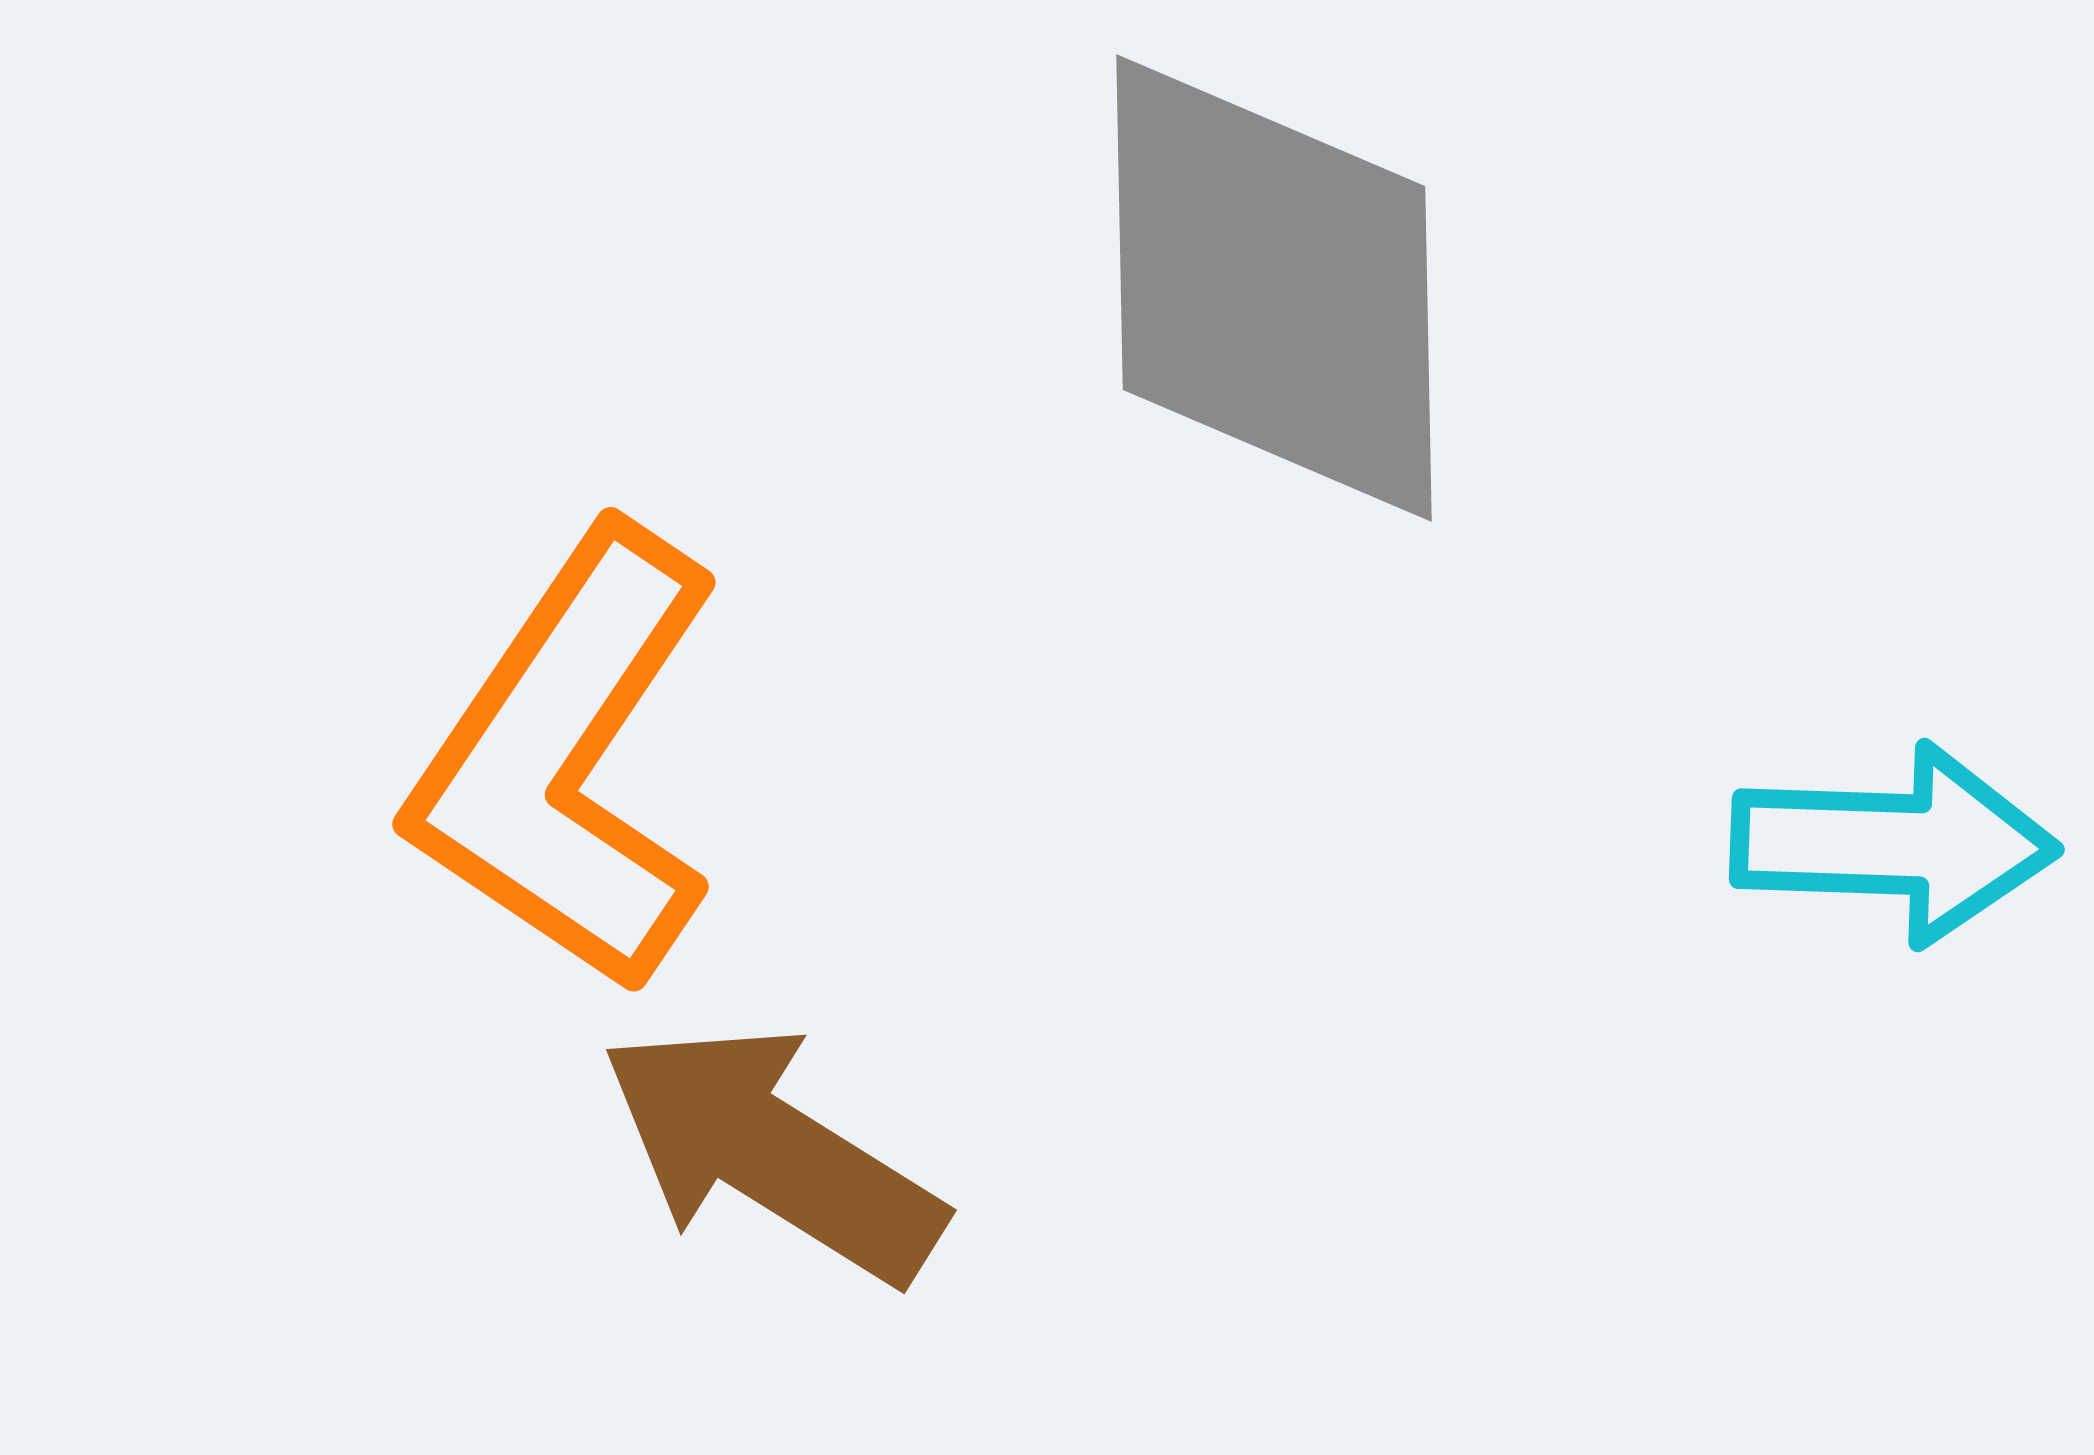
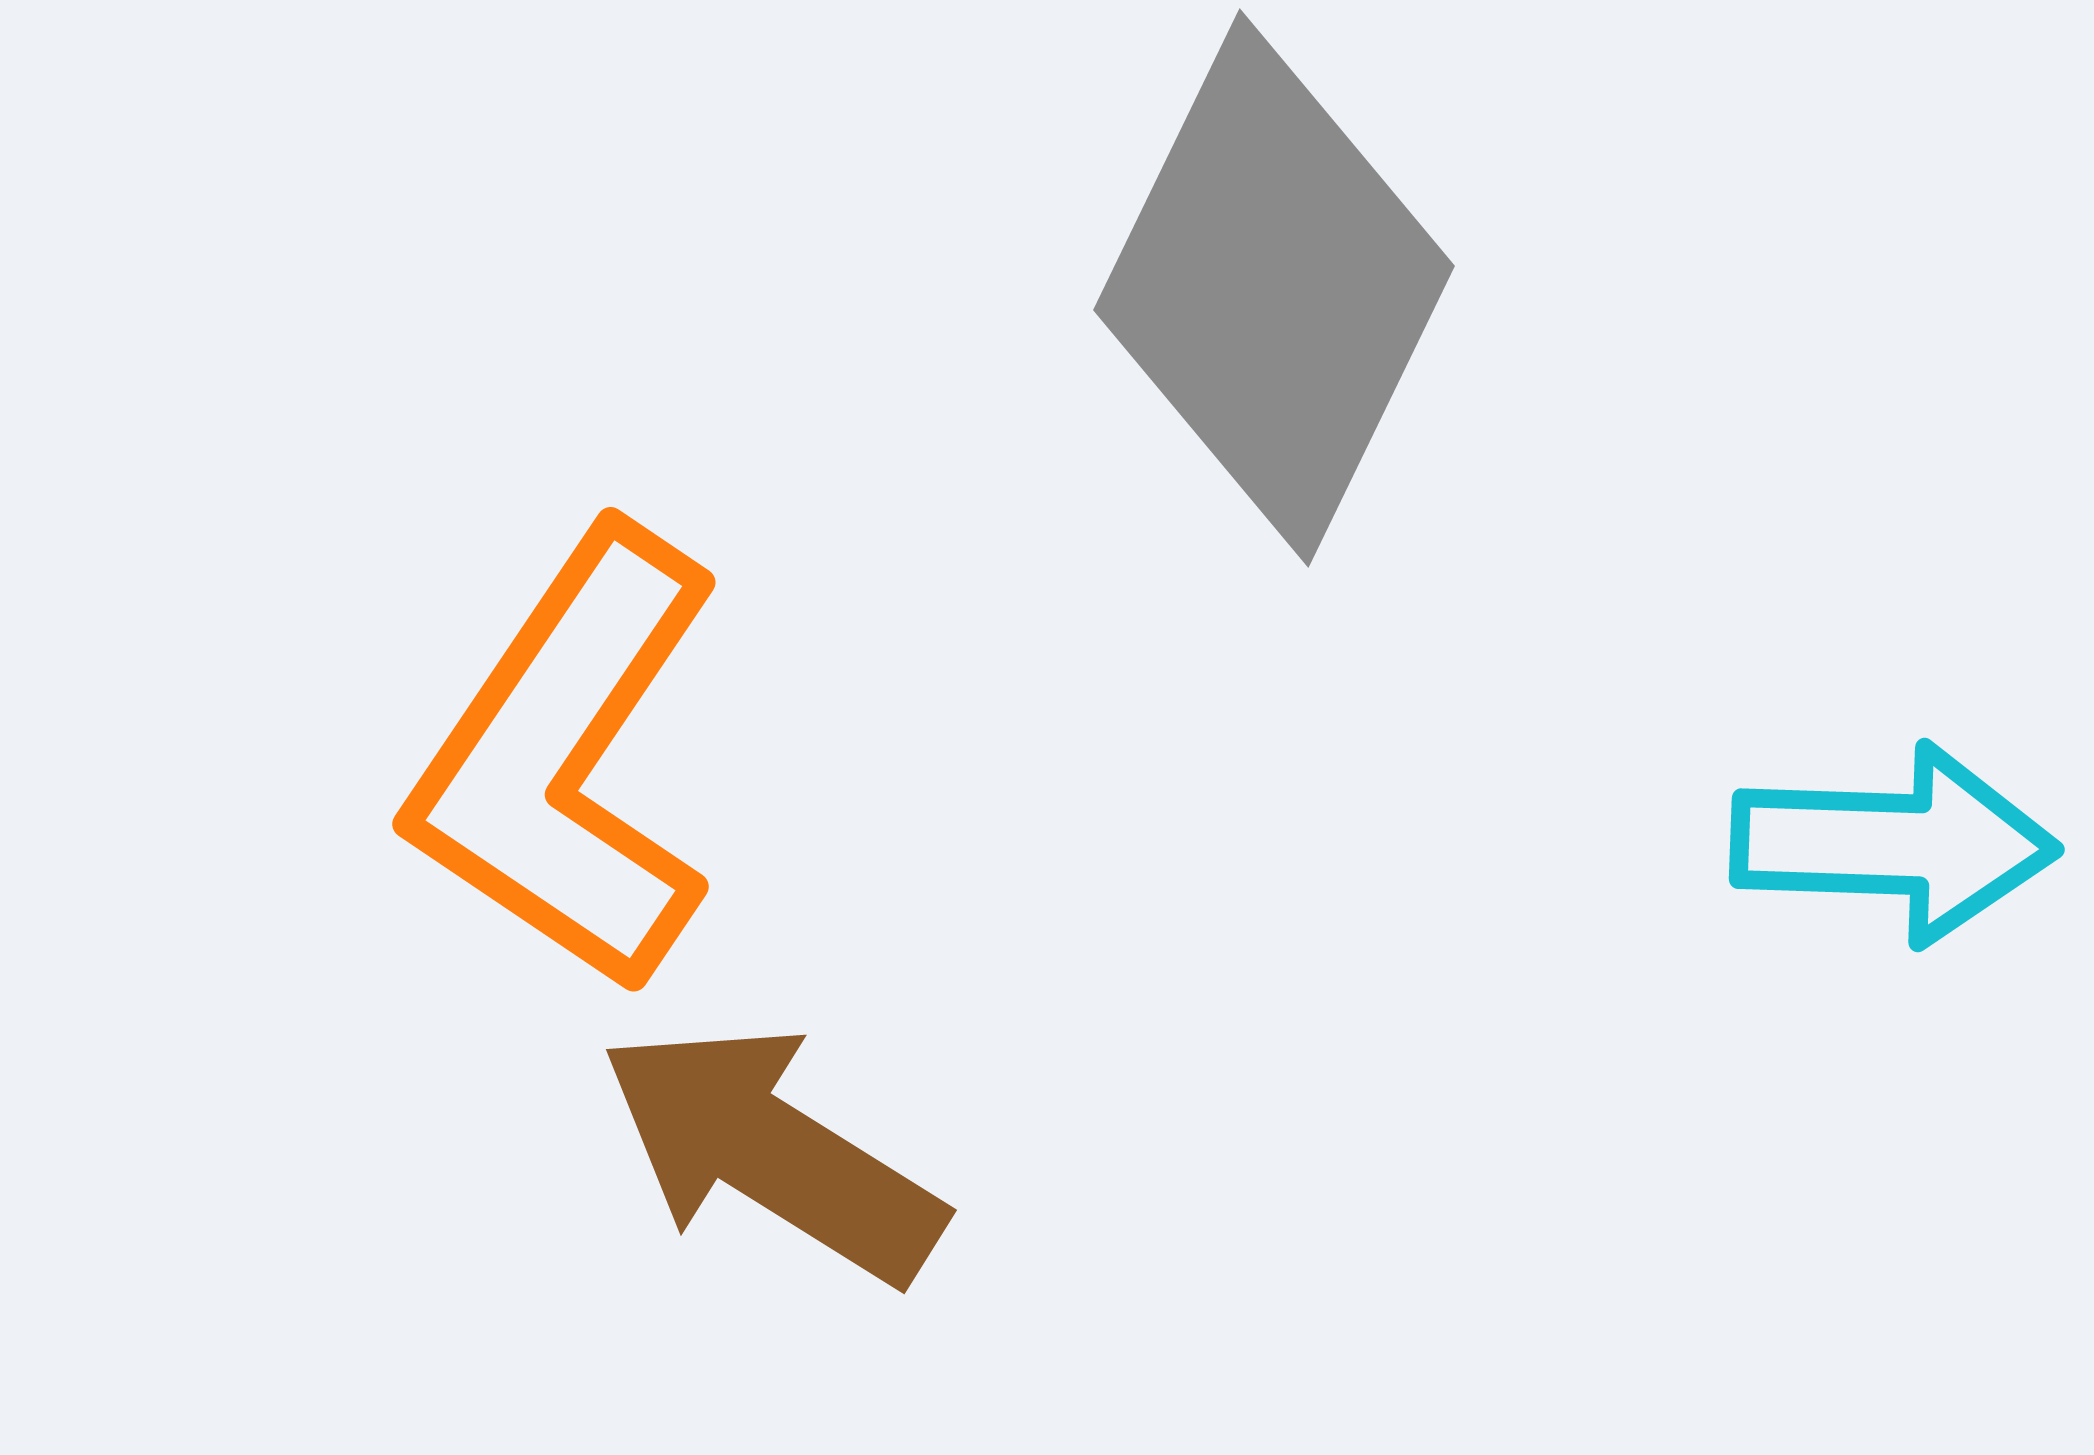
gray diamond: rotated 27 degrees clockwise
